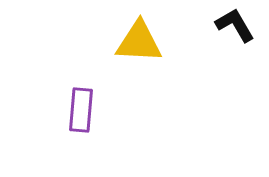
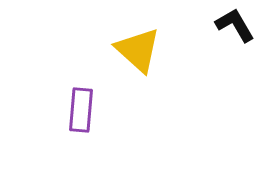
yellow triangle: moved 1 px left, 8 px down; rotated 39 degrees clockwise
